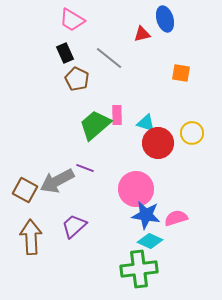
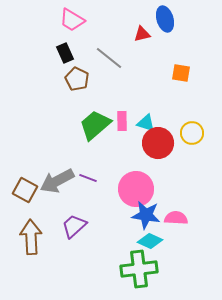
pink rectangle: moved 5 px right, 6 px down
purple line: moved 3 px right, 10 px down
pink semicircle: rotated 20 degrees clockwise
